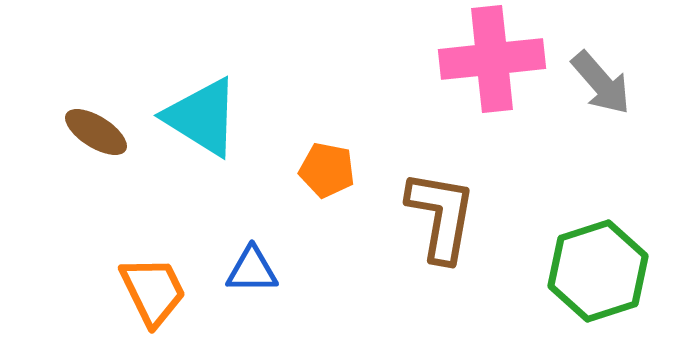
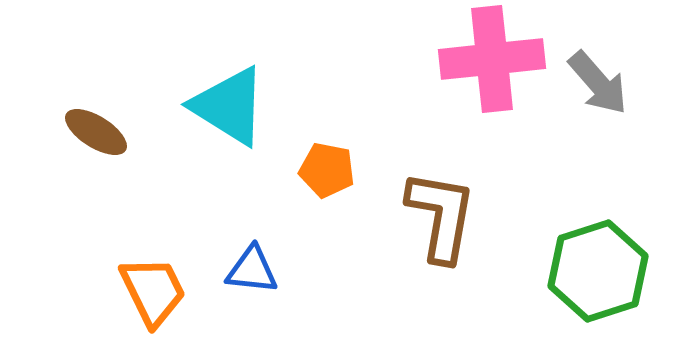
gray arrow: moved 3 px left
cyan triangle: moved 27 px right, 11 px up
blue triangle: rotated 6 degrees clockwise
